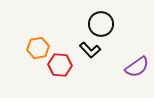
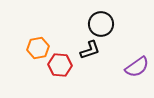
black L-shape: rotated 65 degrees counterclockwise
